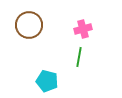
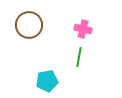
pink cross: rotated 30 degrees clockwise
cyan pentagon: rotated 25 degrees counterclockwise
